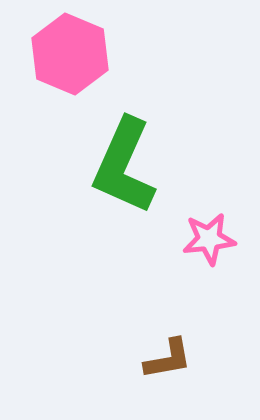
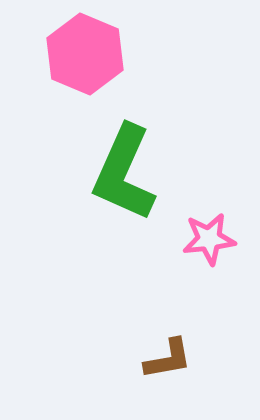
pink hexagon: moved 15 px right
green L-shape: moved 7 px down
